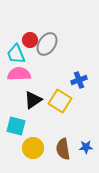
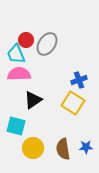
red circle: moved 4 px left
yellow square: moved 13 px right, 2 px down
